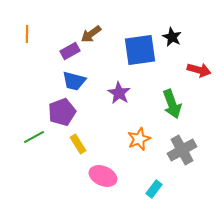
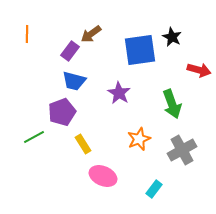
purple rectangle: rotated 24 degrees counterclockwise
yellow rectangle: moved 5 px right
